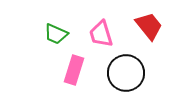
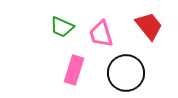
green trapezoid: moved 6 px right, 7 px up
